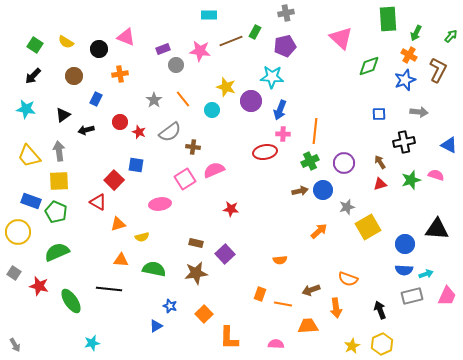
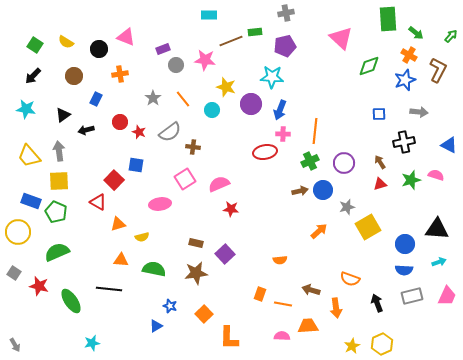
green rectangle at (255, 32): rotated 56 degrees clockwise
green arrow at (416, 33): rotated 77 degrees counterclockwise
pink star at (200, 51): moved 5 px right, 9 px down
gray star at (154, 100): moved 1 px left, 2 px up
purple circle at (251, 101): moved 3 px down
pink semicircle at (214, 170): moved 5 px right, 14 px down
cyan arrow at (426, 274): moved 13 px right, 12 px up
orange semicircle at (348, 279): moved 2 px right
brown arrow at (311, 290): rotated 36 degrees clockwise
black arrow at (380, 310): moved 3 px left, 7 px up
pink semicircle at (276, 344): moved 6 px right, 8 px up
